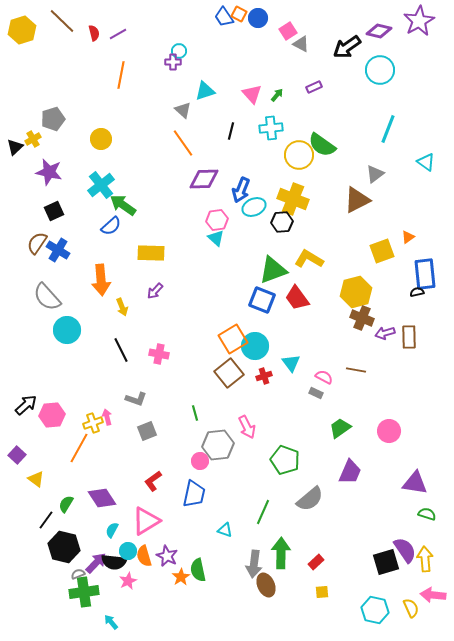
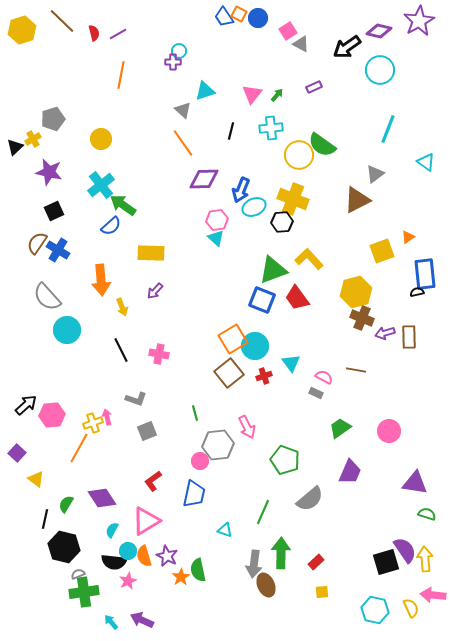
pink triangle at (252, 94): rotated 20 degrees clockwise
yellow L-shape at (309, 259): rotated 16 degrees clockwise
purple square at (17, 455): moved 2 px up
black line at (46, 520): moved 1 px left, 1 px up; rotated 24 degrees counterclockwise
purple arrow at (96, 563): moved 46 px right, 57 px down; rotated 110 degrees counterclockwise
